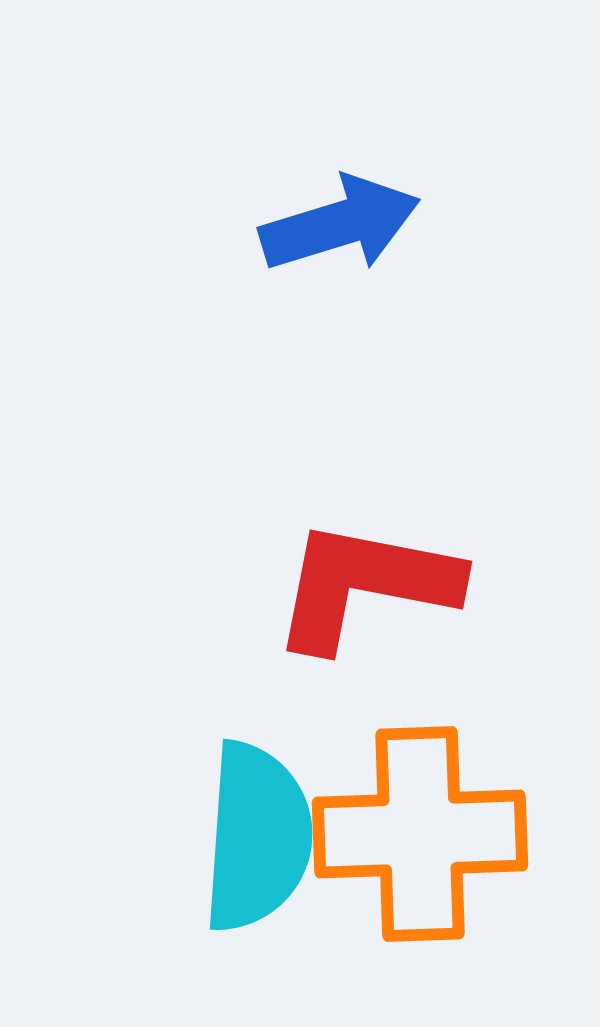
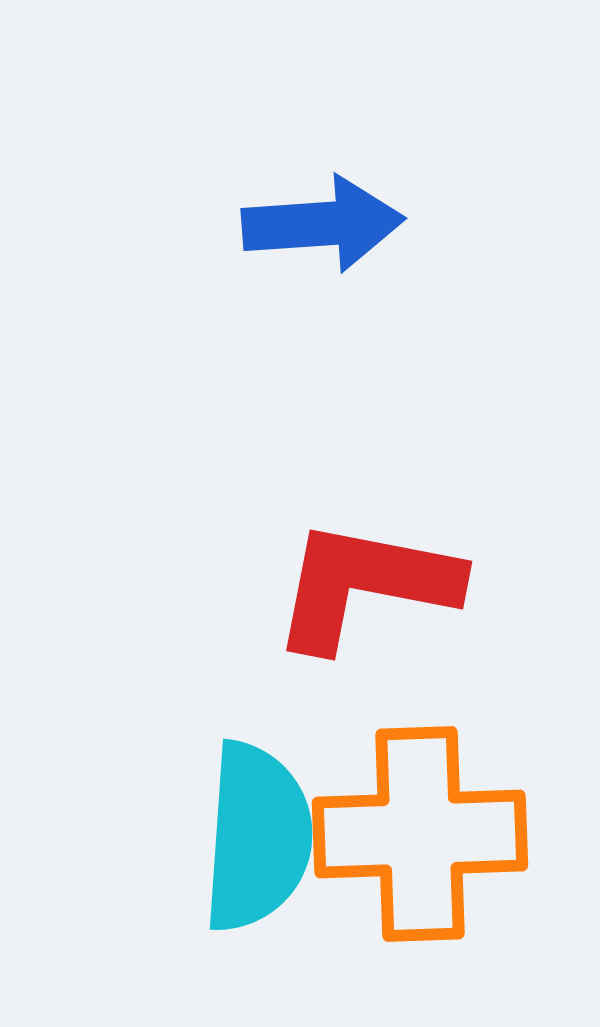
blue arrow: moved 17 px left; rotated 13 degrees clockwise
